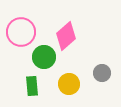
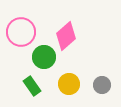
gray circle: moved 12 px down
green rectangle: rotated 30 degrees counterclockwise
